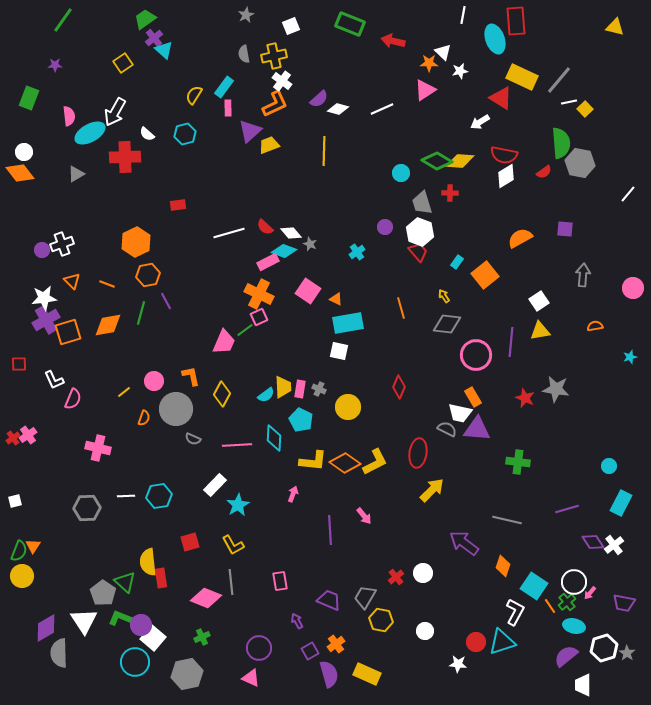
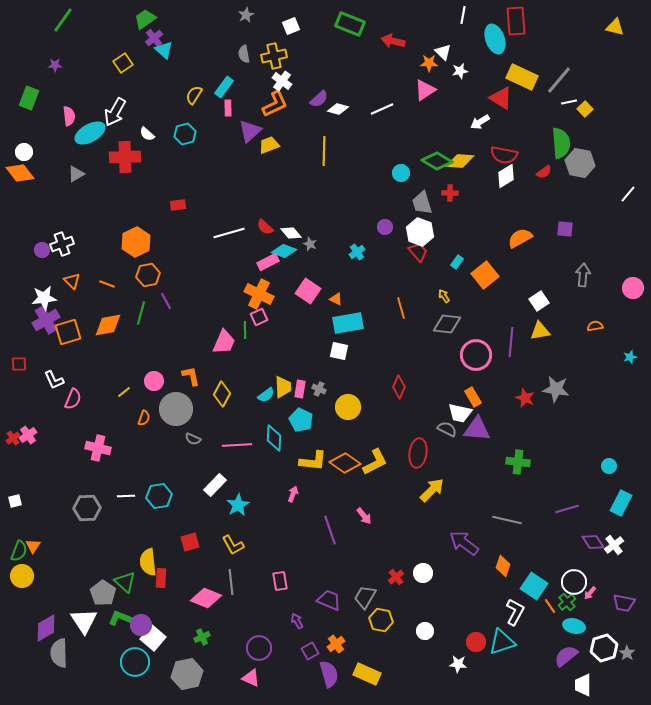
green line at (245, 330): rotated 54 degrees counterclockwise
purple line at (330, 530): rotated 16 degrees counterclockwise
red rectangle at (161, 578): rotated 12 degrees clockwise
